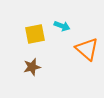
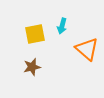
cyan arrow: rotated 84 degrees clockwise
